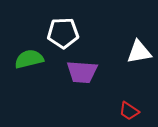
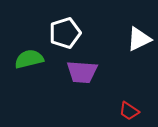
white pentagon: moved 2 px right; rotated 16 degrees counterclockwise
white triangle: moved 13 px up; rotated 16 degrees counterclockwise
